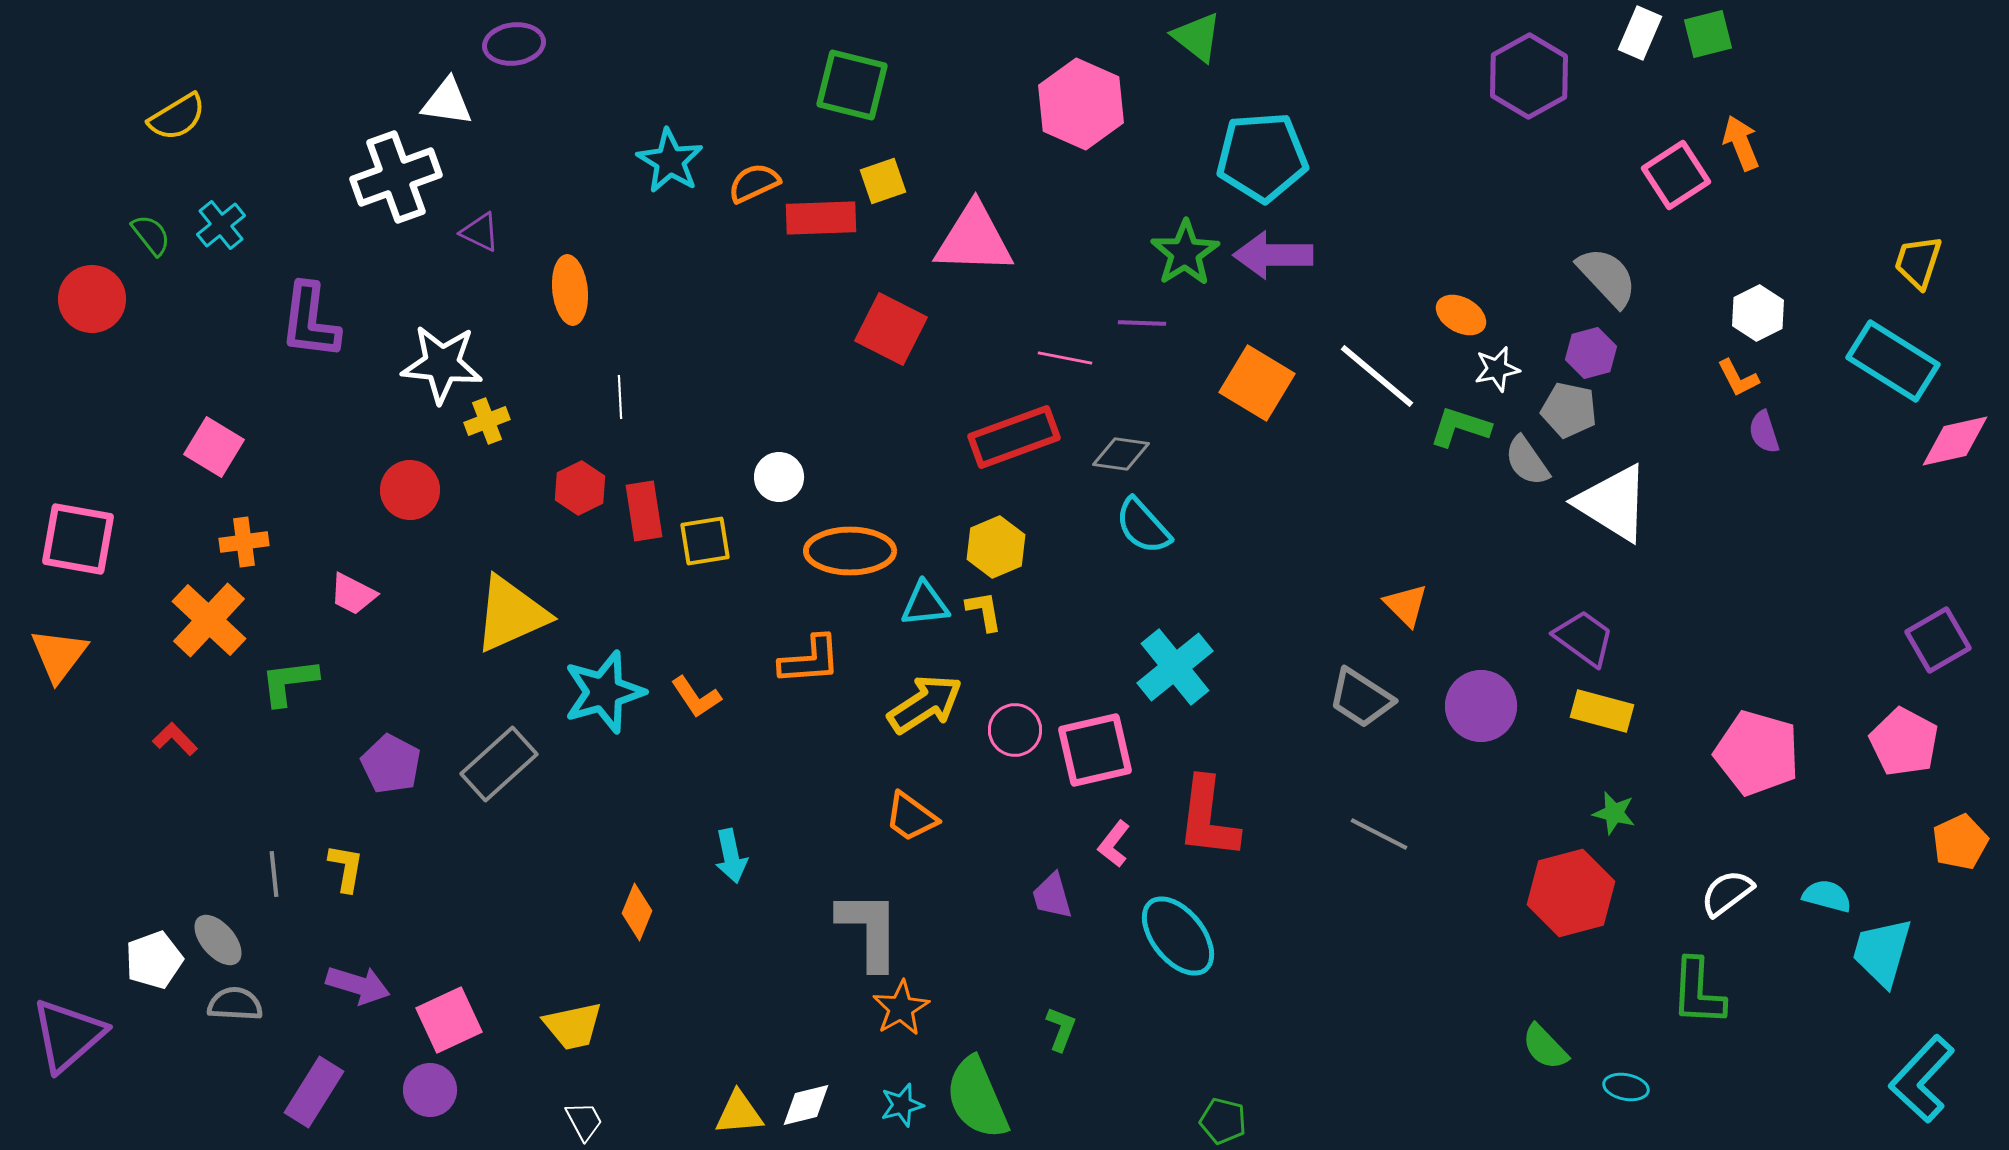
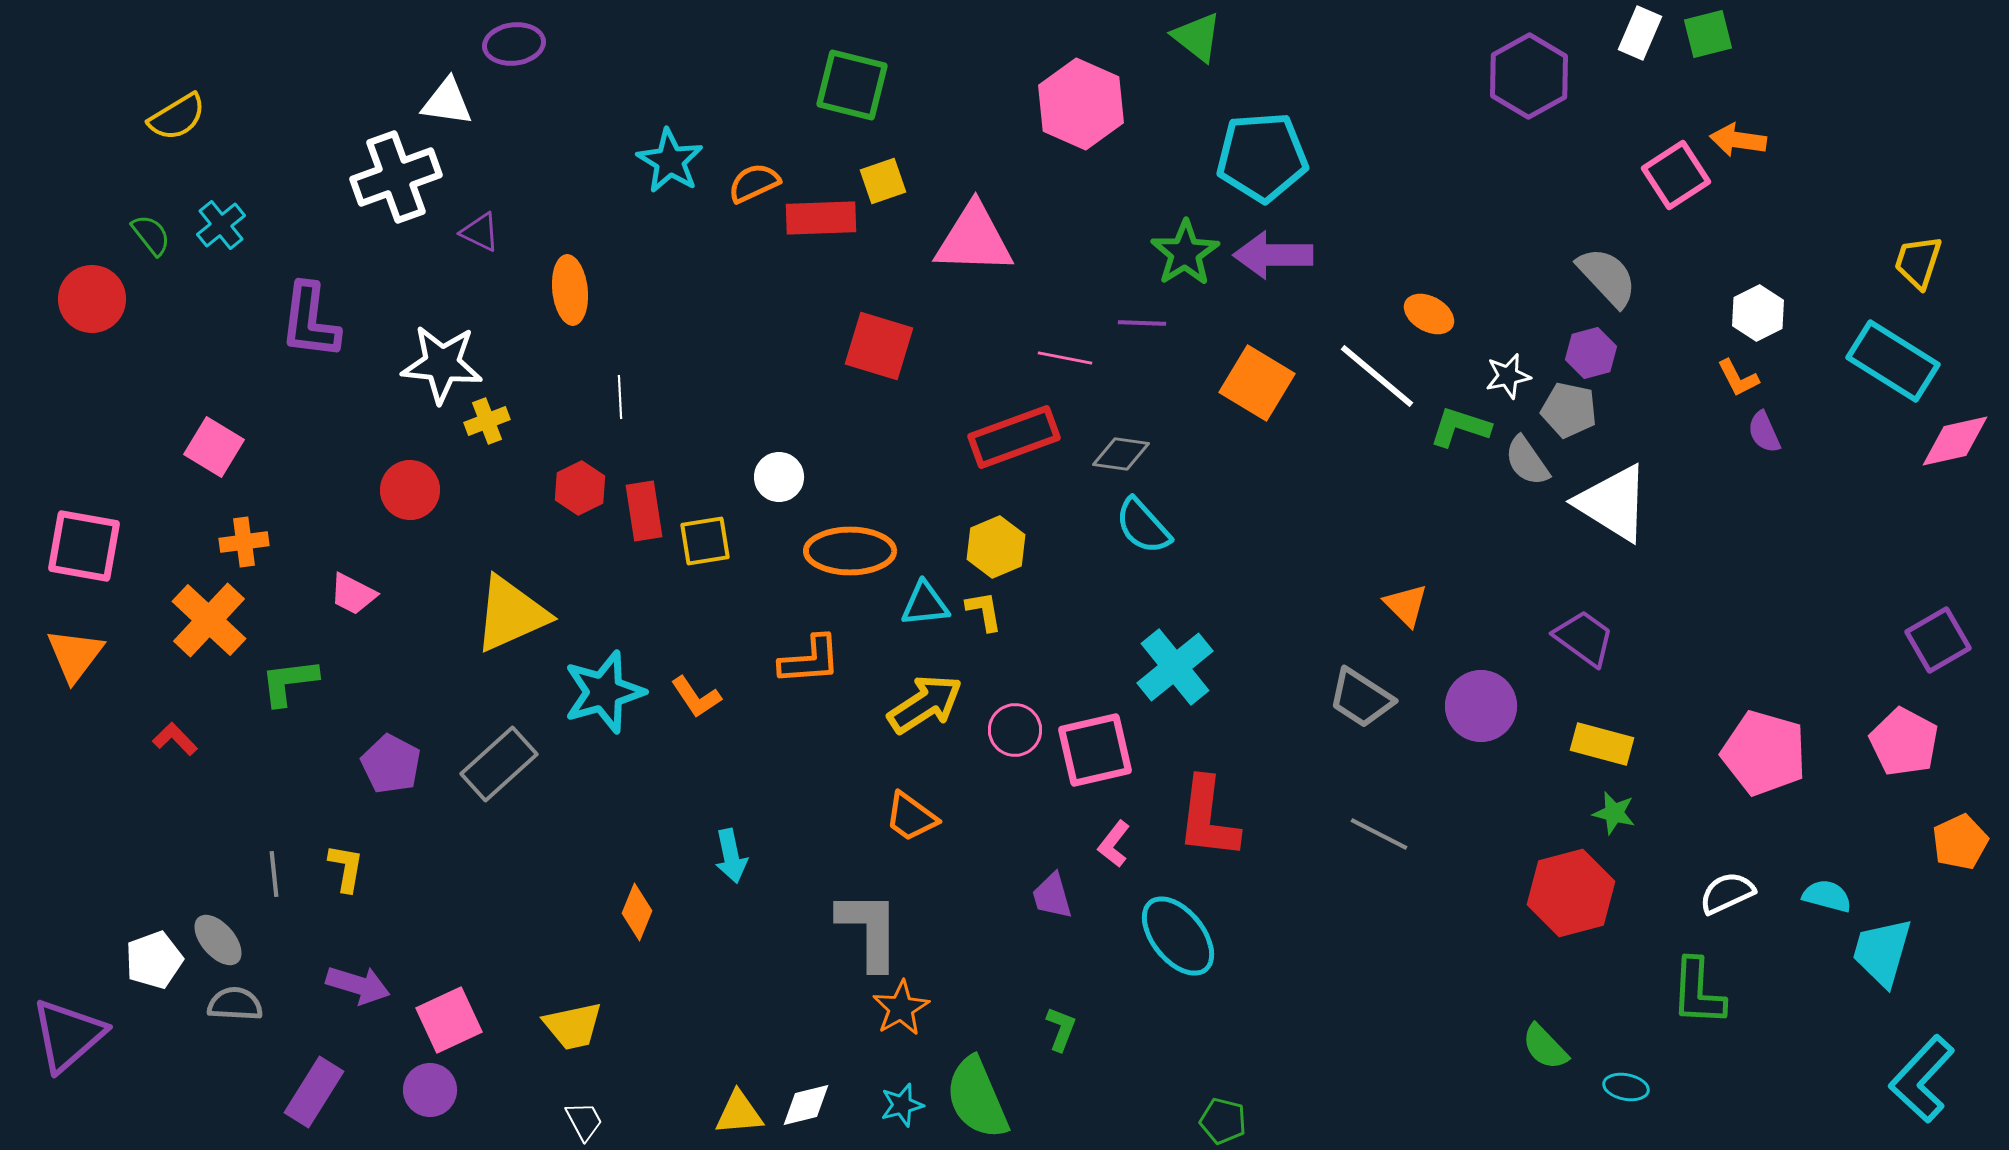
orange arrow at (1741, 143): moved 3 px left, 3 px up; rotated 60 degrees counterclockwise
orange ellipse at (1461, 315): moved 32 px left, 1 px up
red square at (891, 329): moved 12 px left, 17 px down; rotated 10 degrees counterclockwise
white star at (1497, 369): moved 11 px right, 7 px down
purple semicircle at (1764, 432): rotated 6 degrees counterclockwise
pink square at (78, 539): moved 6 px right, 7 px down
orange triangle at (59, 655): moved 16 px right
yellow rectangle at (1602, 711): moved 33 px down
pink pentagon at (1757, 753): moved 7 px right
white semicircle at (1727, 893): rotated 12 degrees clockwise
